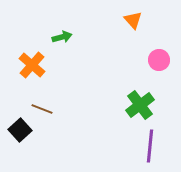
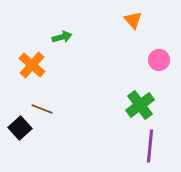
black square: moved 2 px up
